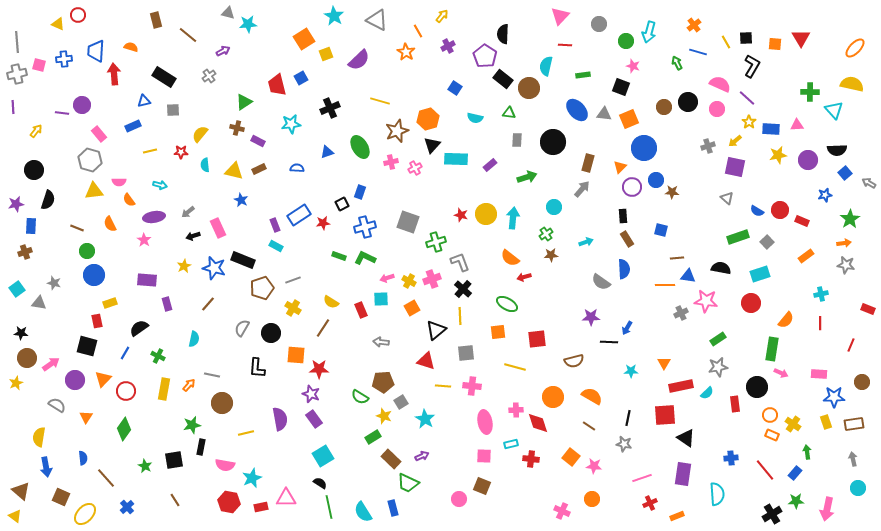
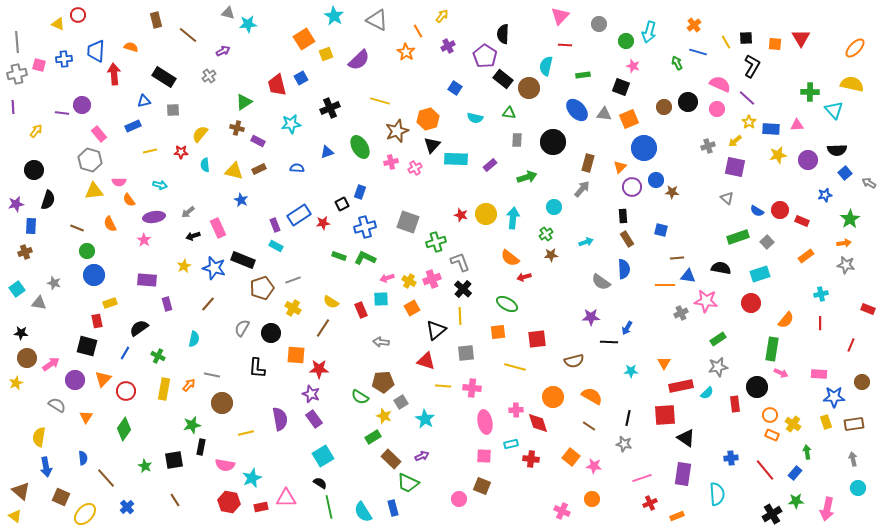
pink cross at (472, 386): moved 2 px down
